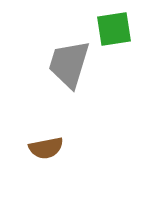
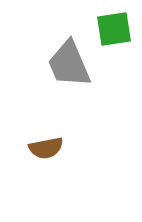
gray trapezoid: rotated 40 degrees counterclockwise
